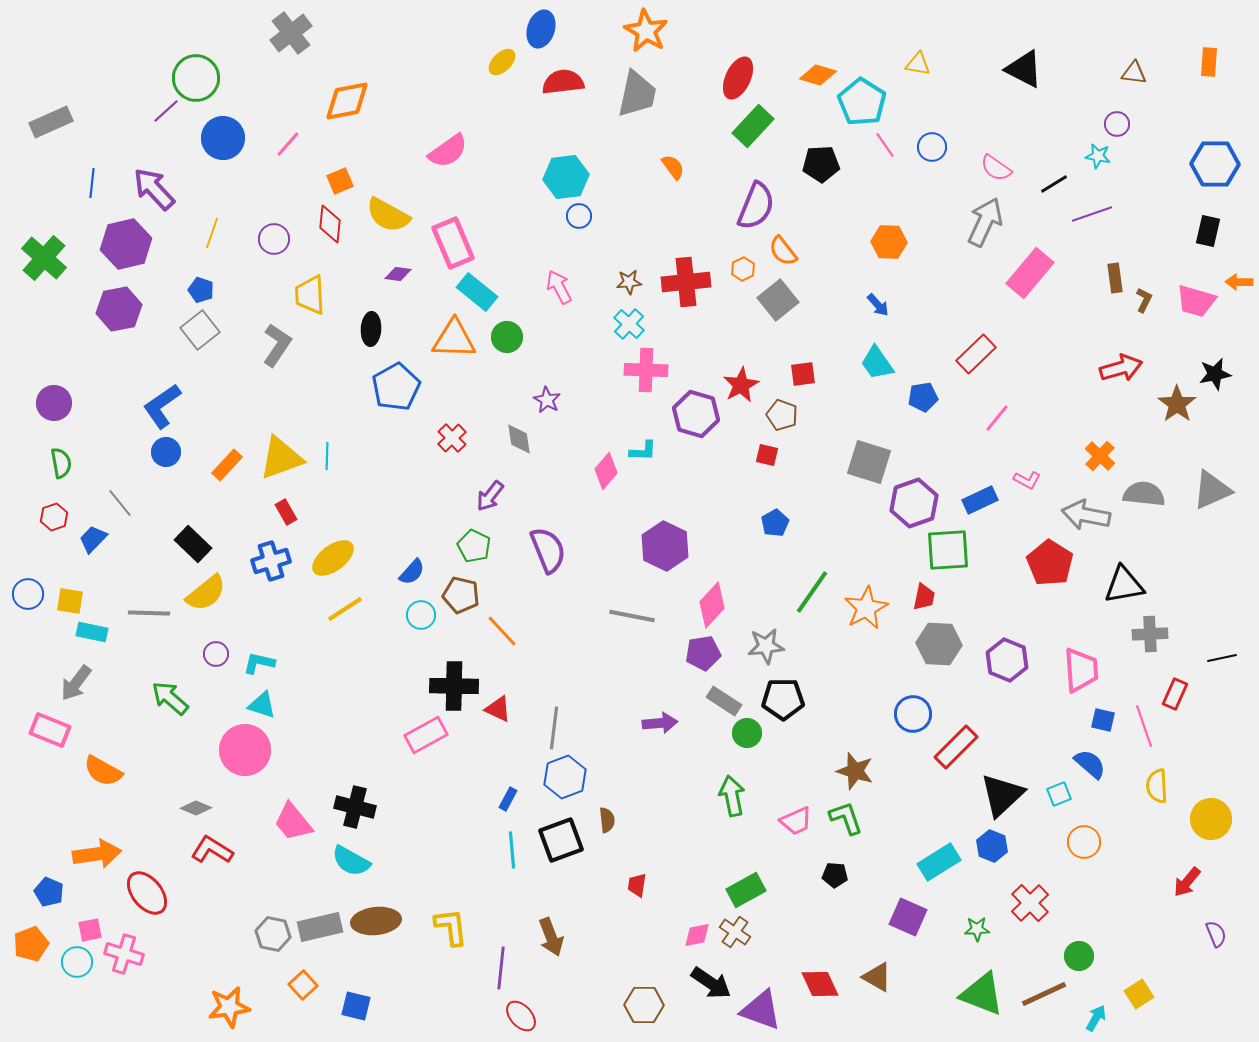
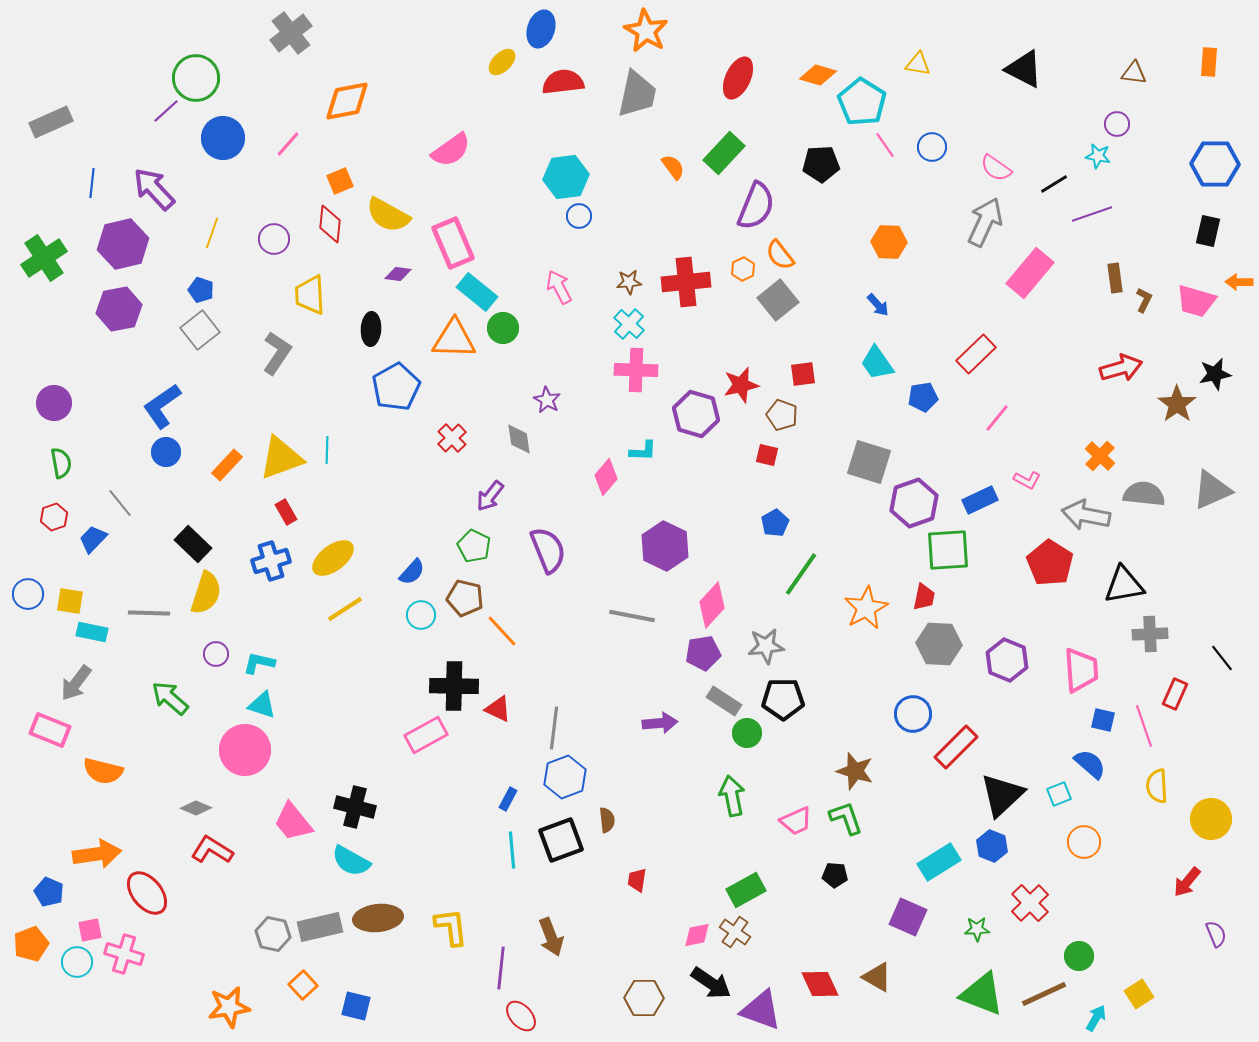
green rectangle at (753, 126): moved 29 px left, 27 px down
pink semicircle at (448, 151): moved 3 px right, 1 px up
purple hexagon at (126, 244): moved 3 px left
orange semicircle at (783, 251): moved 3 px left, 4 px down
green cross at (44, 258): rotated 15 degrees clockwise
green circle at (507, 337): moved 4 px left, 9 px up
gray L-shape at (277, 345): moved 8 px down
pink cross at (646, 370): moved 10 px left
red star at (741, 385): rotated 15 degrees clockwise
cyan line at (327, 456): moved 6 px up
pink diamond at (606, 471): moved 6 px down
green line at (812, 592): moved 11 px left, 18 px up
yellow semicircle at (206, 593): rotated 33 degrees counterclockwise
brown pentagon at (461, 595): moved 4 px right, 3 px down
black line at (1222, 658): rotated 64 degrees clockwise
orange semicircle at (103, 771): rotated 15 degrees counterclockwise
red trapezoid at (637, 885): moved 5 px up
brown ellipse at (376, 921): moved 2 px right, 3 px up
brown hexagon at (644, 1005): moved 7 px up
